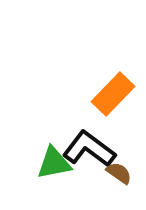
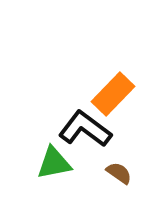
black L-shape: moved 4 px left, 20 px up
